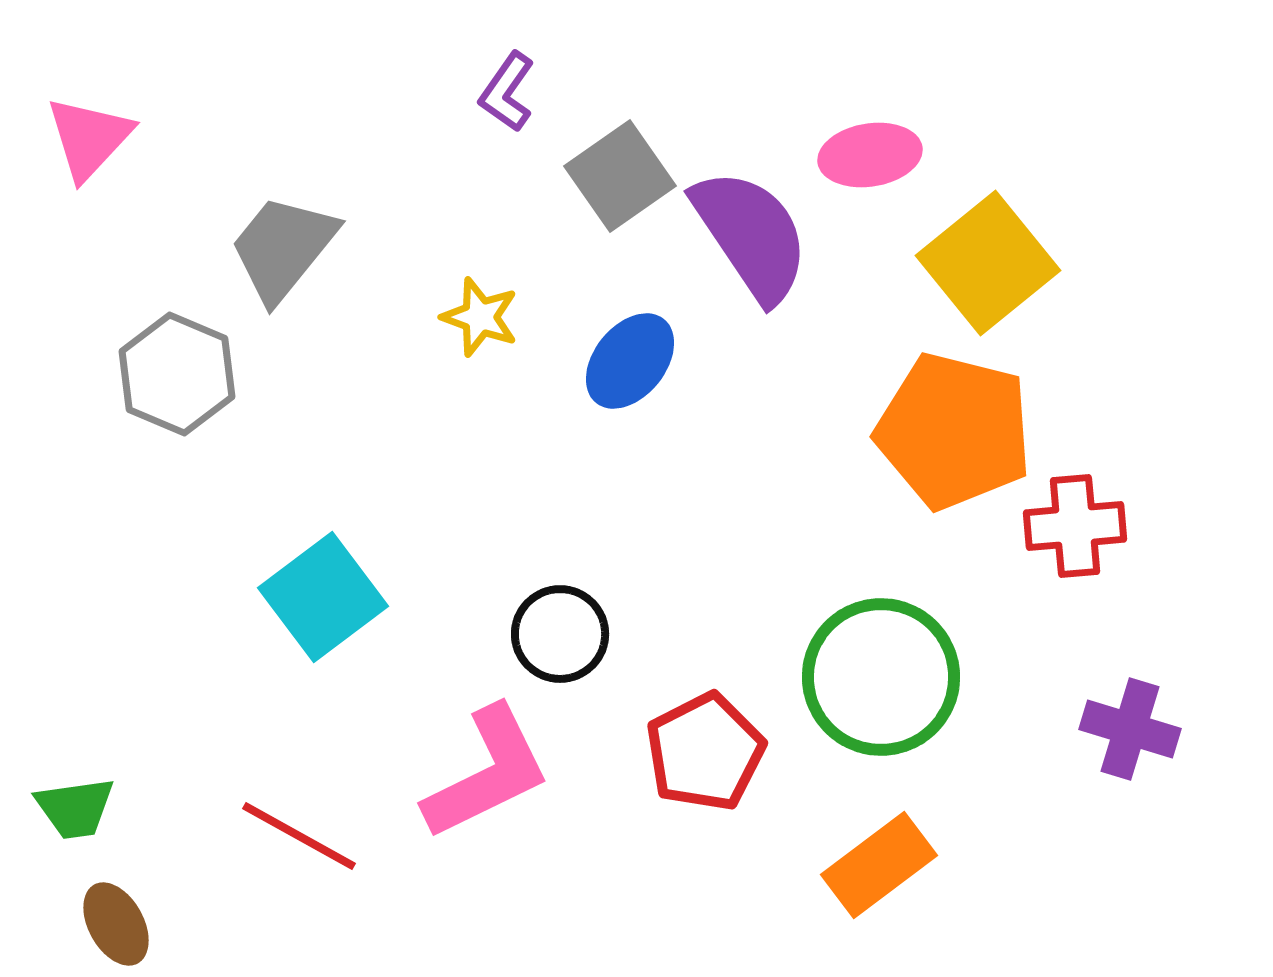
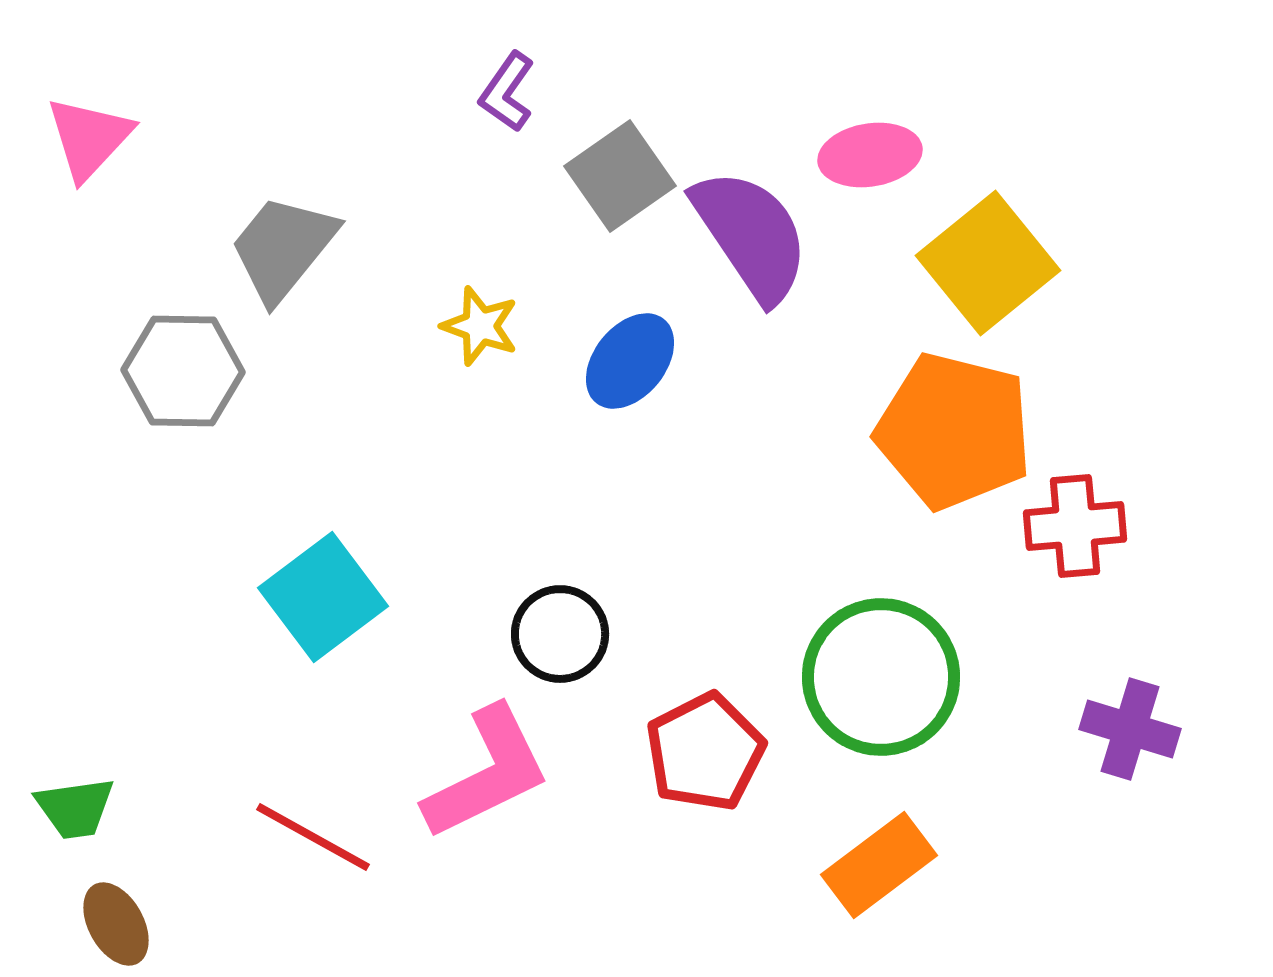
yellow star: moved 9 px down
gray hexagon: moved 6 px right, 3 px up; rotated 22 degrees counterclockwise
red line: moved 14 px right, 1 px down
